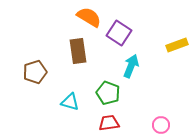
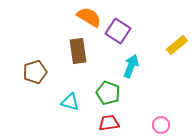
purple square: moved 1 px left, 2 px up
yellow rectangle: rotated 20 degrees counterclockwise
